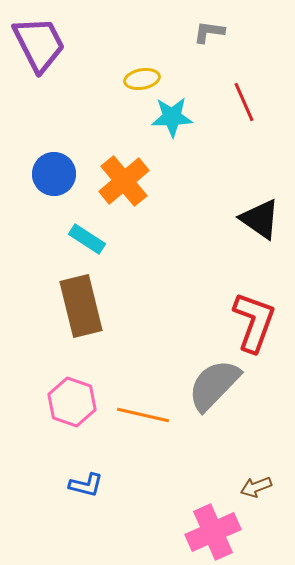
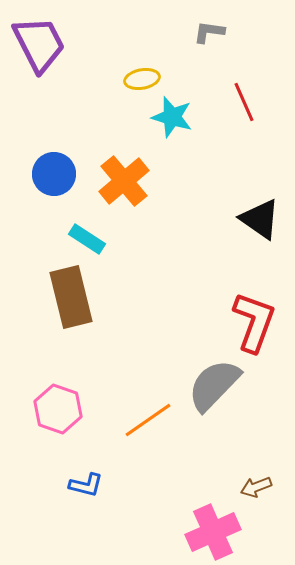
cyan star: rotated 18 degrees clockwise
brown rectangle: moved 10 px left, 9 px up
pink hexagon: moved 14 px left, 7 px down
orange line: moved 5 px right, 5 px down; rotated 48 degrees counterclockwise
